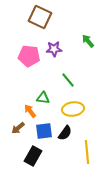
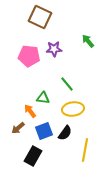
green line: moved 1 px left, 4 px down
blue square: rotated 12 degrees counterclockwise
yellow line: moved 2 px left, 2 px up; rotated 15 degrees clockwise
